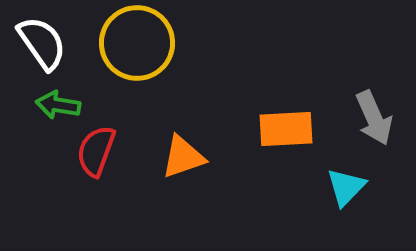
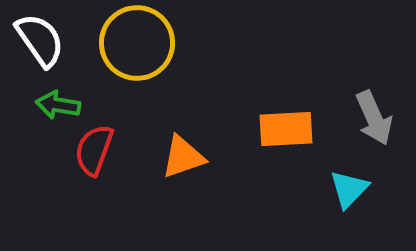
white semicircle: moved 2 px left, 3 px up
red semicircle: moved 2 px left, 1 px up
cyan triangle: moved 3 px right, 2 px down
